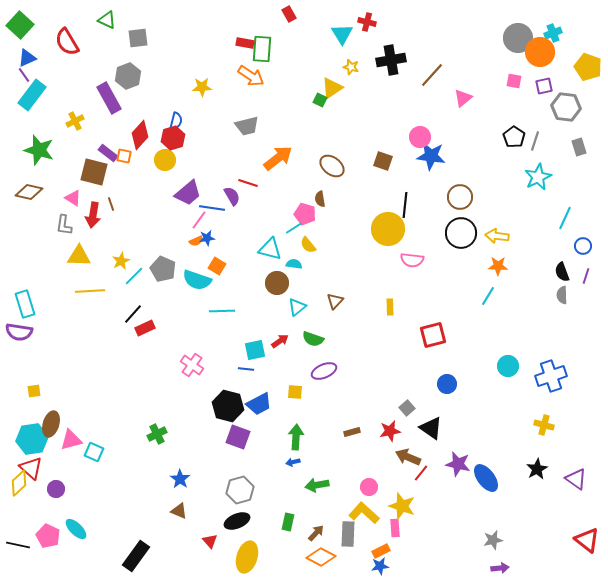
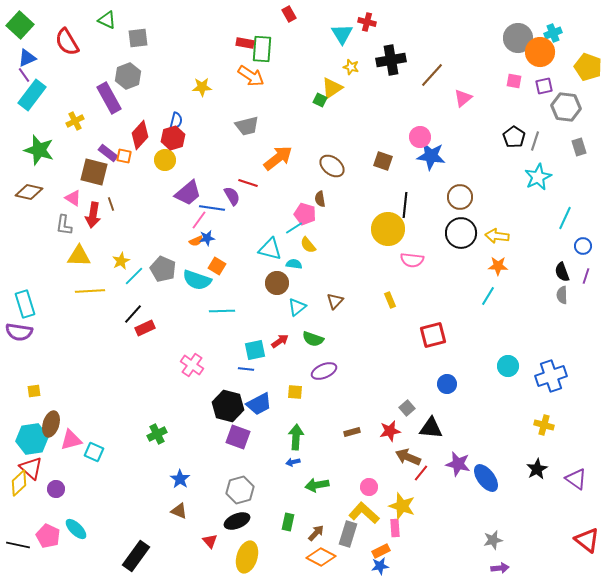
yellow rectangle at (390, 307): moved 7 px up; rotated 21 degrees counterclockwise
black triangle at (431, 428): rotated 30 degrees counterclockwise
gray rectangle at (348, 534): rotated 15 degrees clockwise
